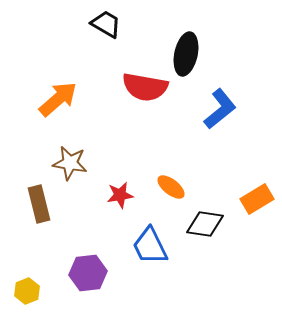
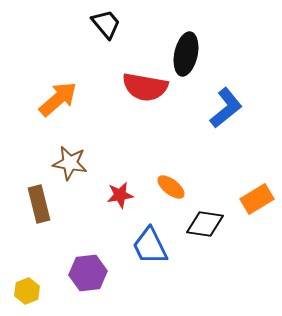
black trapezoid: rotated 20 degrees clockwise
blue L-shape: moved 6 px right, 1 px up
